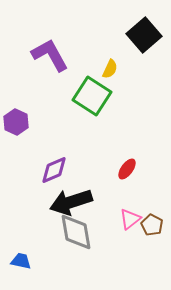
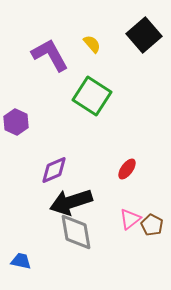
yellow semicircle: moved 18 px left, 25 px up; rotated 66 degrees counterclockwise
